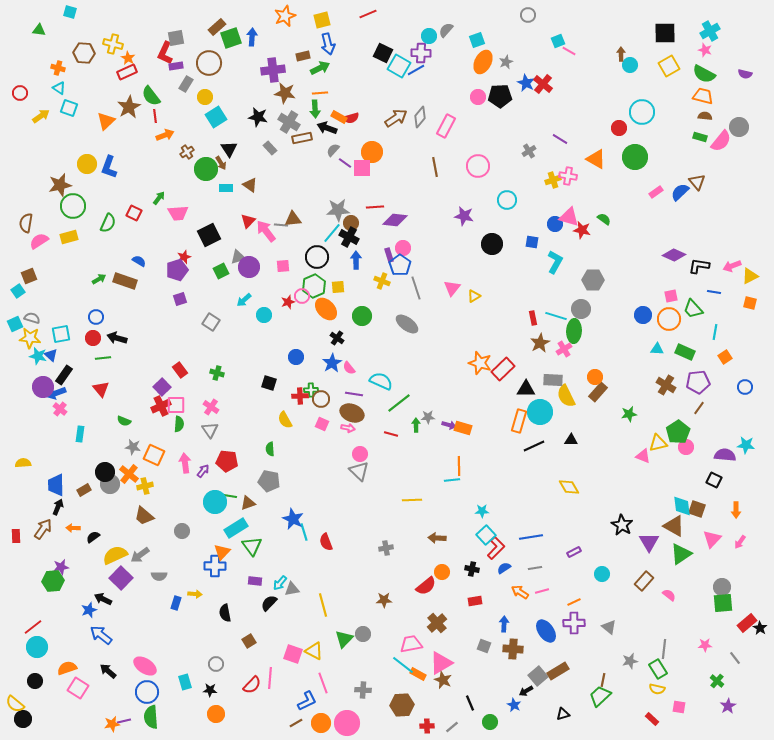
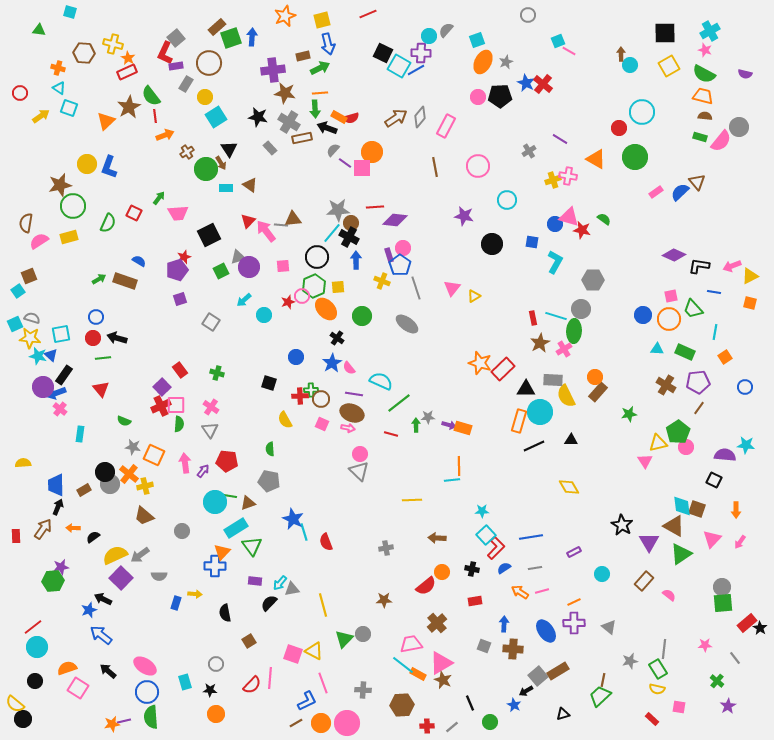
gray square at (176, 38): rotated 30 degrees counterclockwise
pink triangle at (643, 456): moved 2 px right, 5 px down; rotated 35 degrees clockwise
